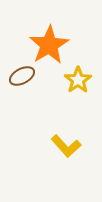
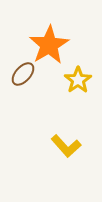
brown ellipse: moved 1 px right, 2 px up; rotated 20 degrees counterclockwise
